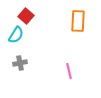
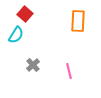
red square: moved 1 px left, 2 px up
gray cross: moved 13 px right, 2 px down; rotated 32 degrees counterclockwise
